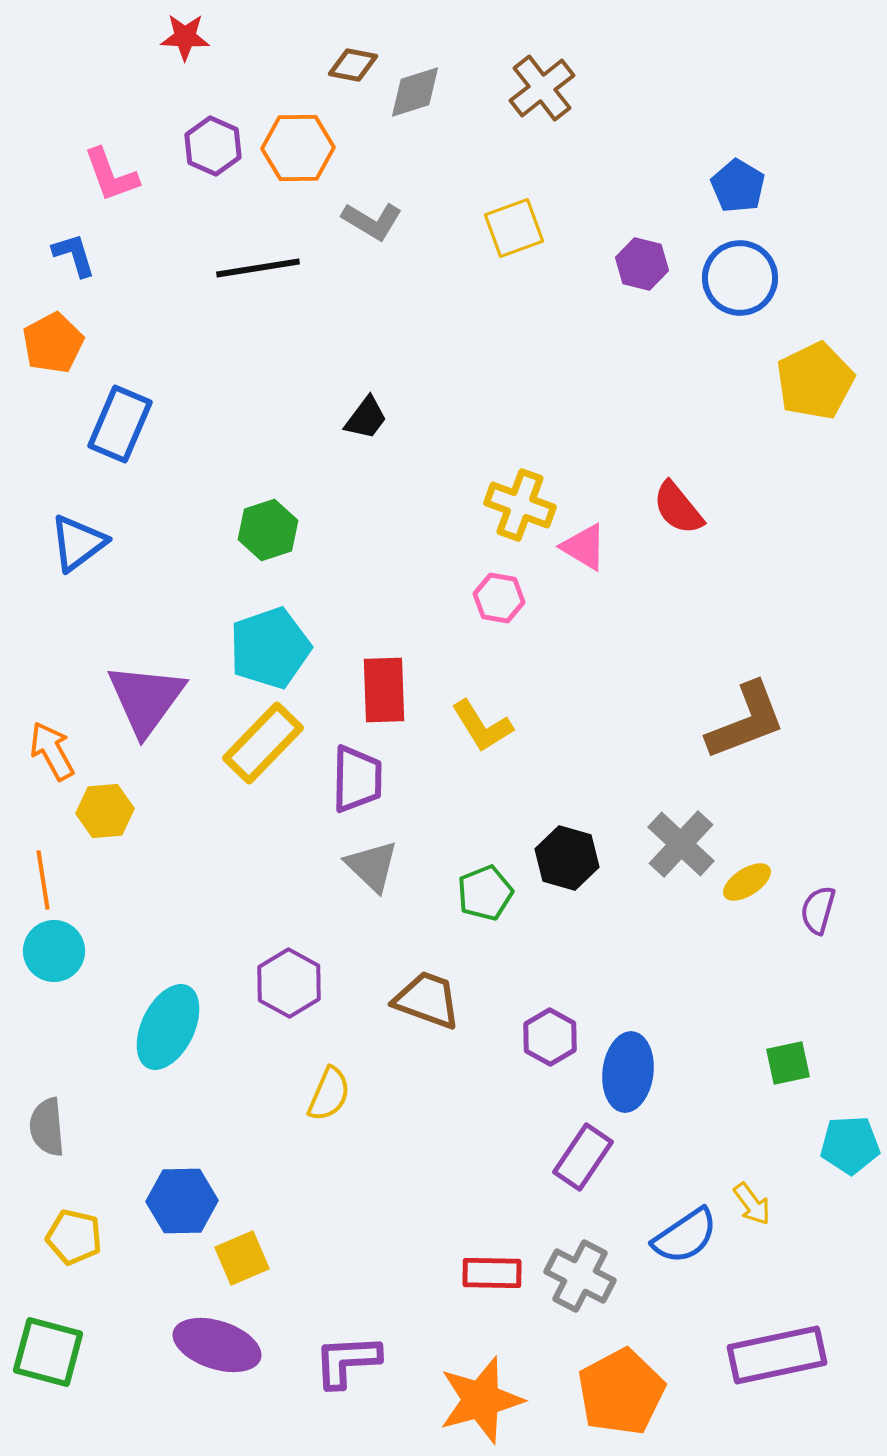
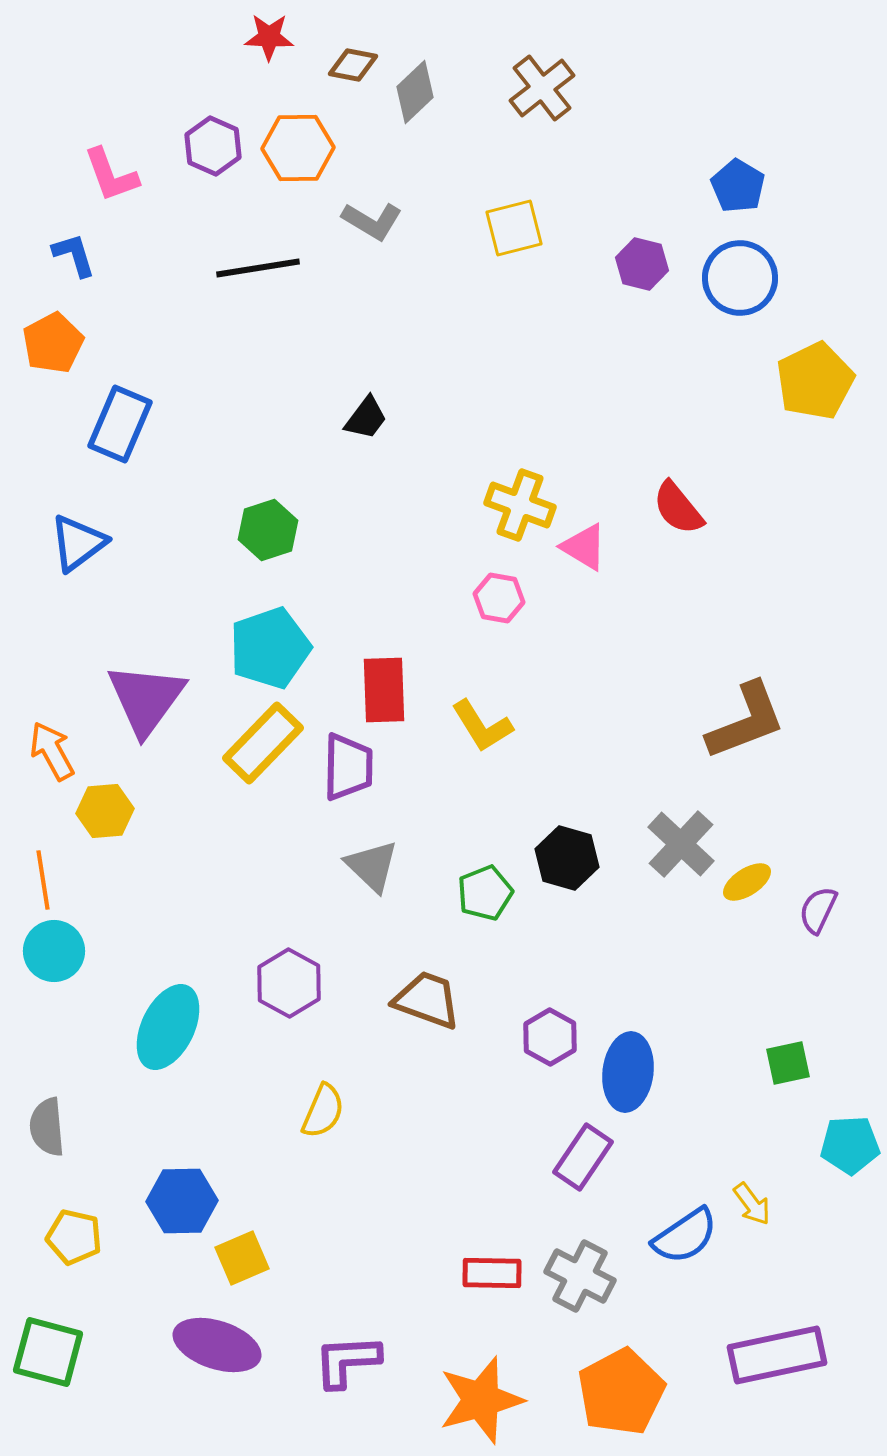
red star at (185, 37): moved 84 px right
gray diamond at (415, 92): rotated 26 degrees counterclockwise
yellow square at (514, 228): rotated 6 degrees clockwise
purple trapezoid at (357, 779): moved 9 px left, 12 px up
purple semicircle at (818, 910): rotated 9 degrees clockwise
yellow semicircle at (329, 1094): moved 6 px left, 17 px down
